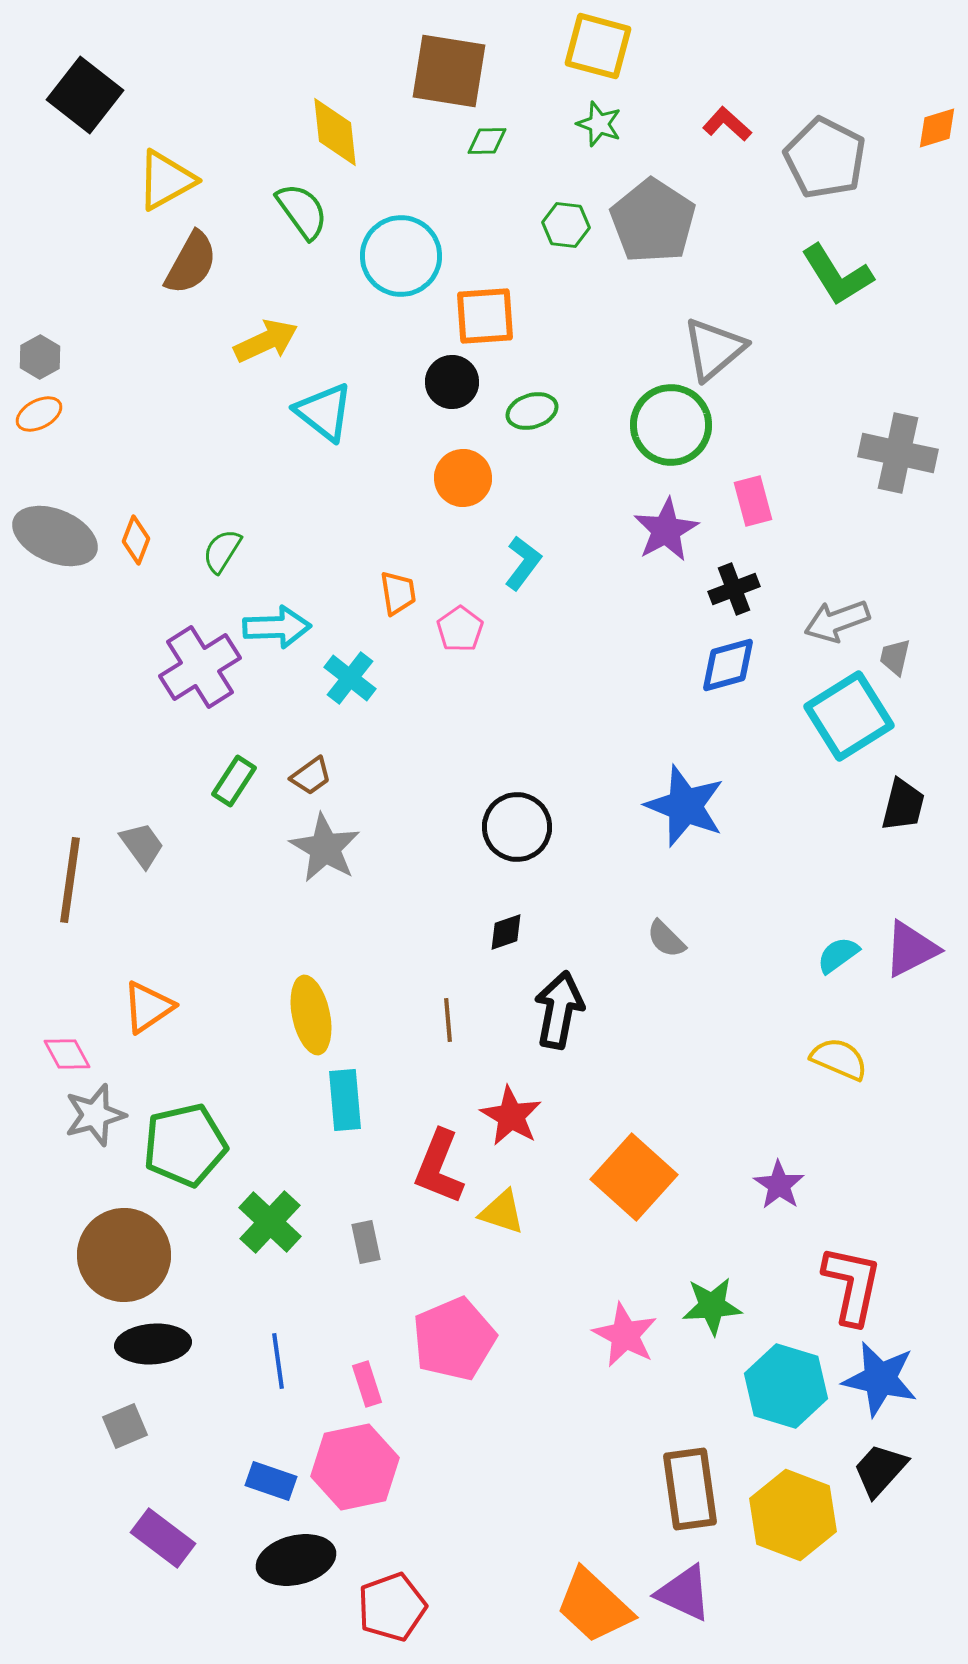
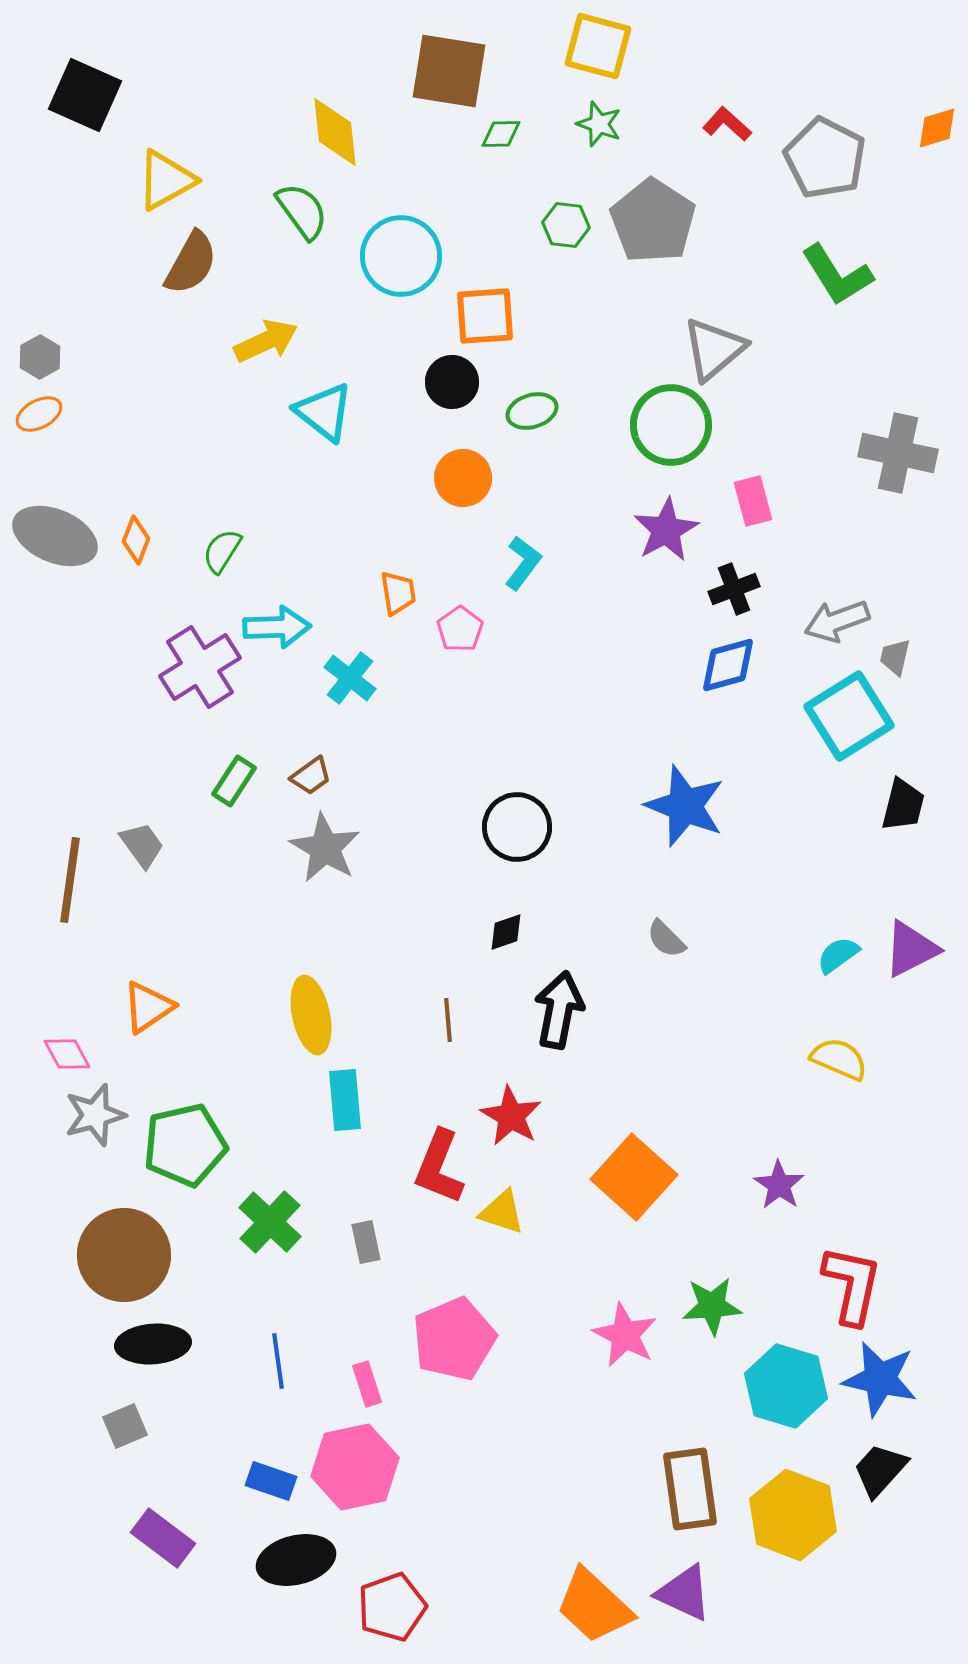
black square at (85, 95): rotated 14 degrees counterclockwise
green diamond at (487, 141): moved 14 px right, 7 px up
